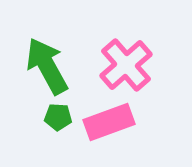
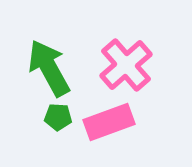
green arrow: moved 2 px right, 2 px down
